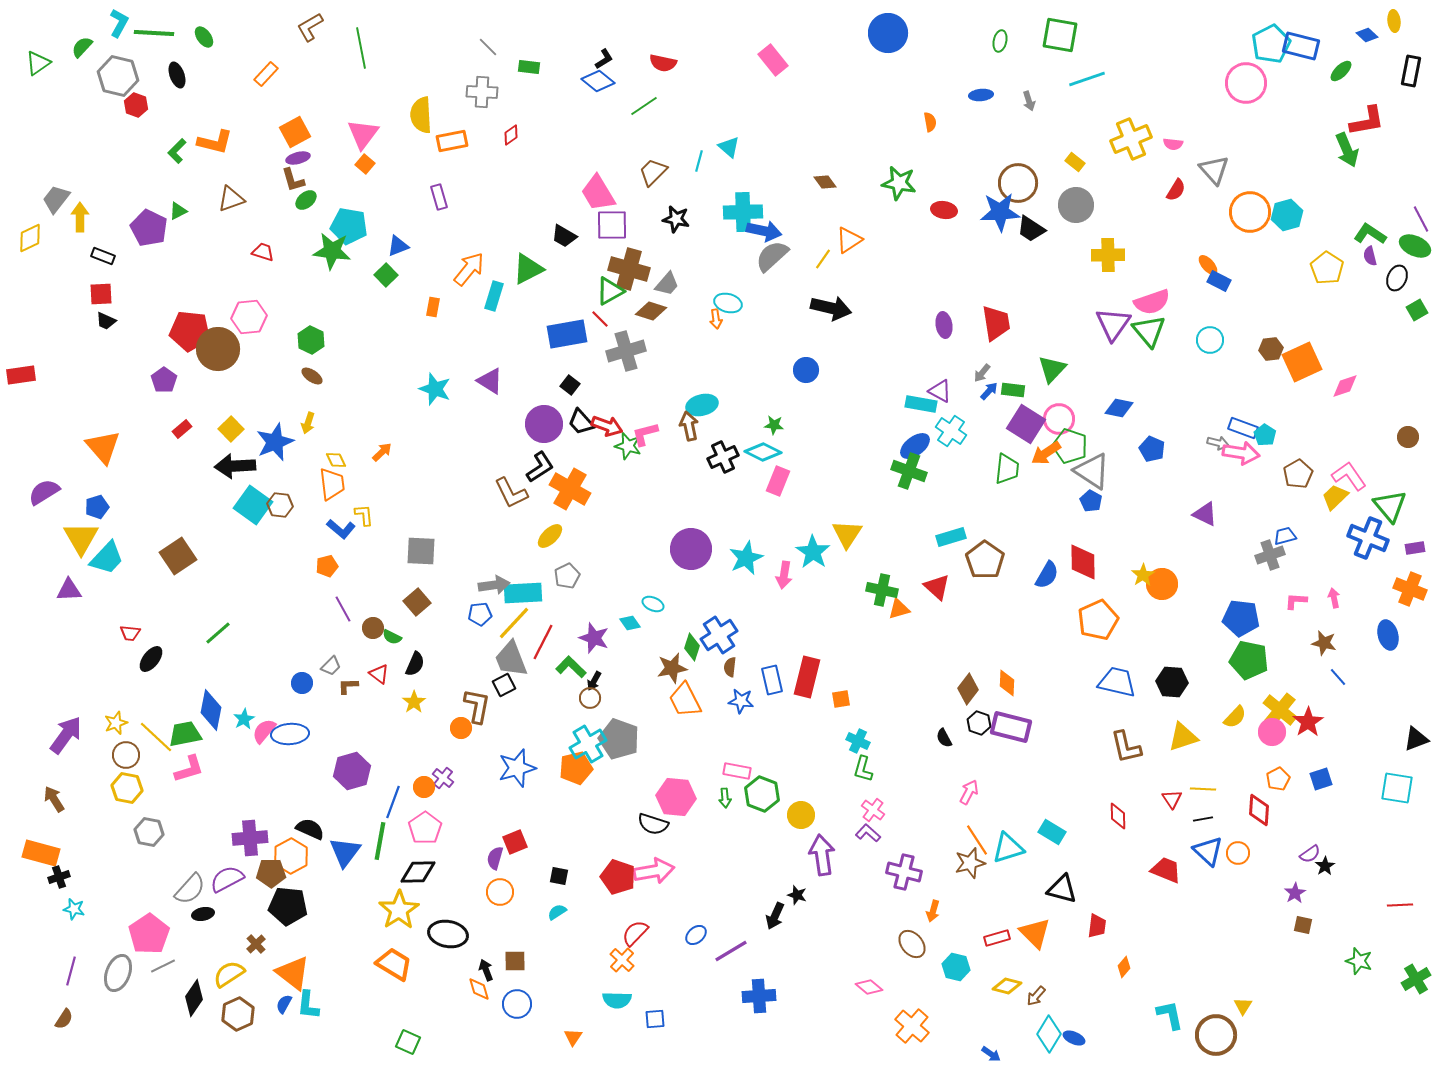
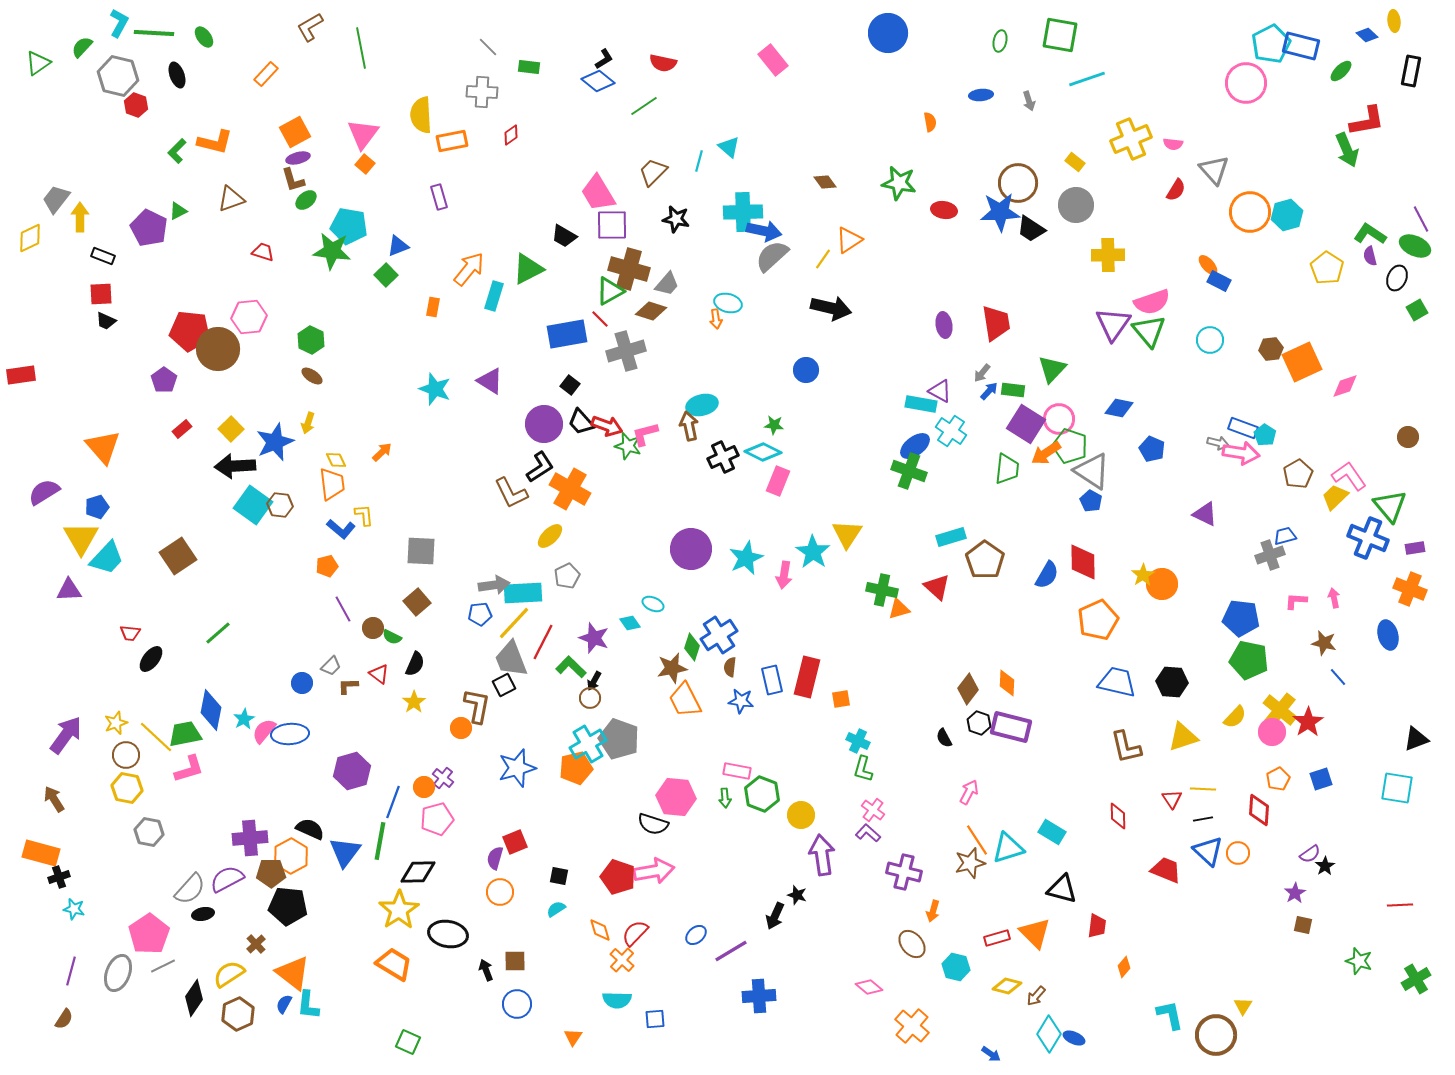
pink pentagon at (425, 828): moved 12 px right, 9 px up; rotated 20 degrees clockwise
cyan semicircle at (557, 912): moved 1 px left, 3 px up
orange diamond at (479, 989): moved 121 px right, 59 px up
